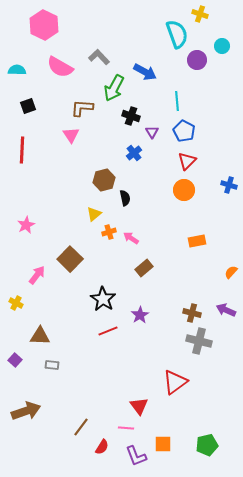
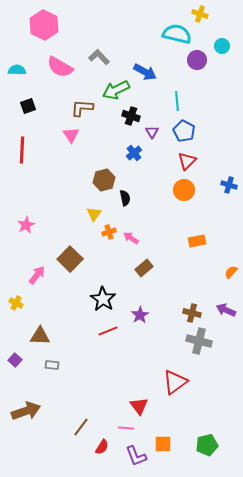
cyan semicircle at (177, 34): rotated 56 degrees counterclockwise
green arrow at (114, 88): moved 2 px right, 2 px down; rotated 36 degrees clockwise
yellow triangle at (94, 214): rotated 14 degrees counterclockwise
